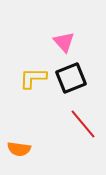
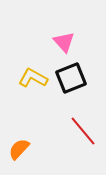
yellow L-shape: rotated 28 degrees clockwise
red line: moved 7 px down
orange semicircle: rotated 125 degrees clockwise
